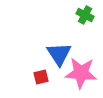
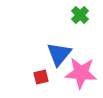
green cross: moved 5 px left; rotated 18 degrees clockwise
blue triangle: rotated 12 degrees clockwise
